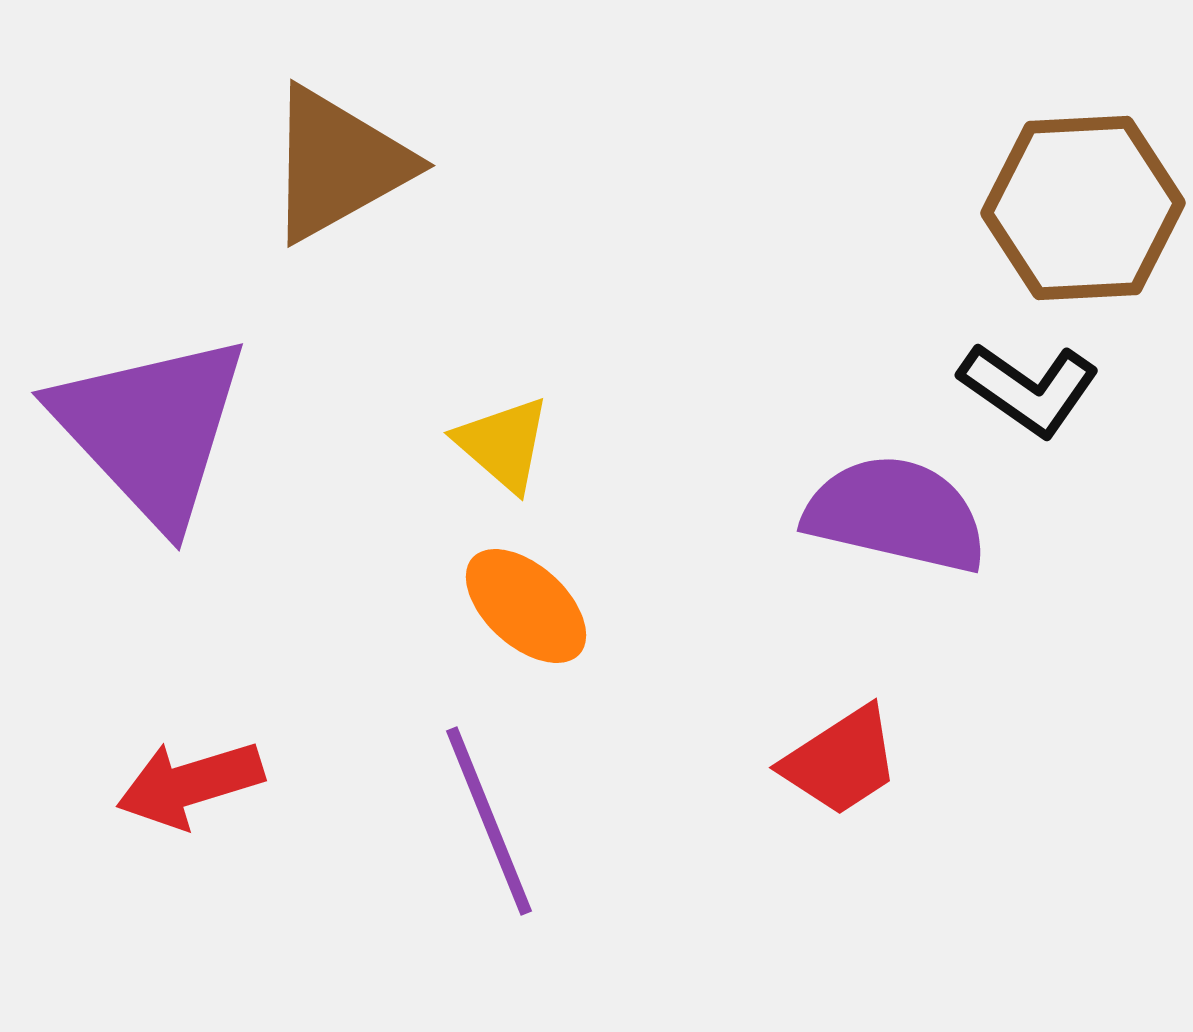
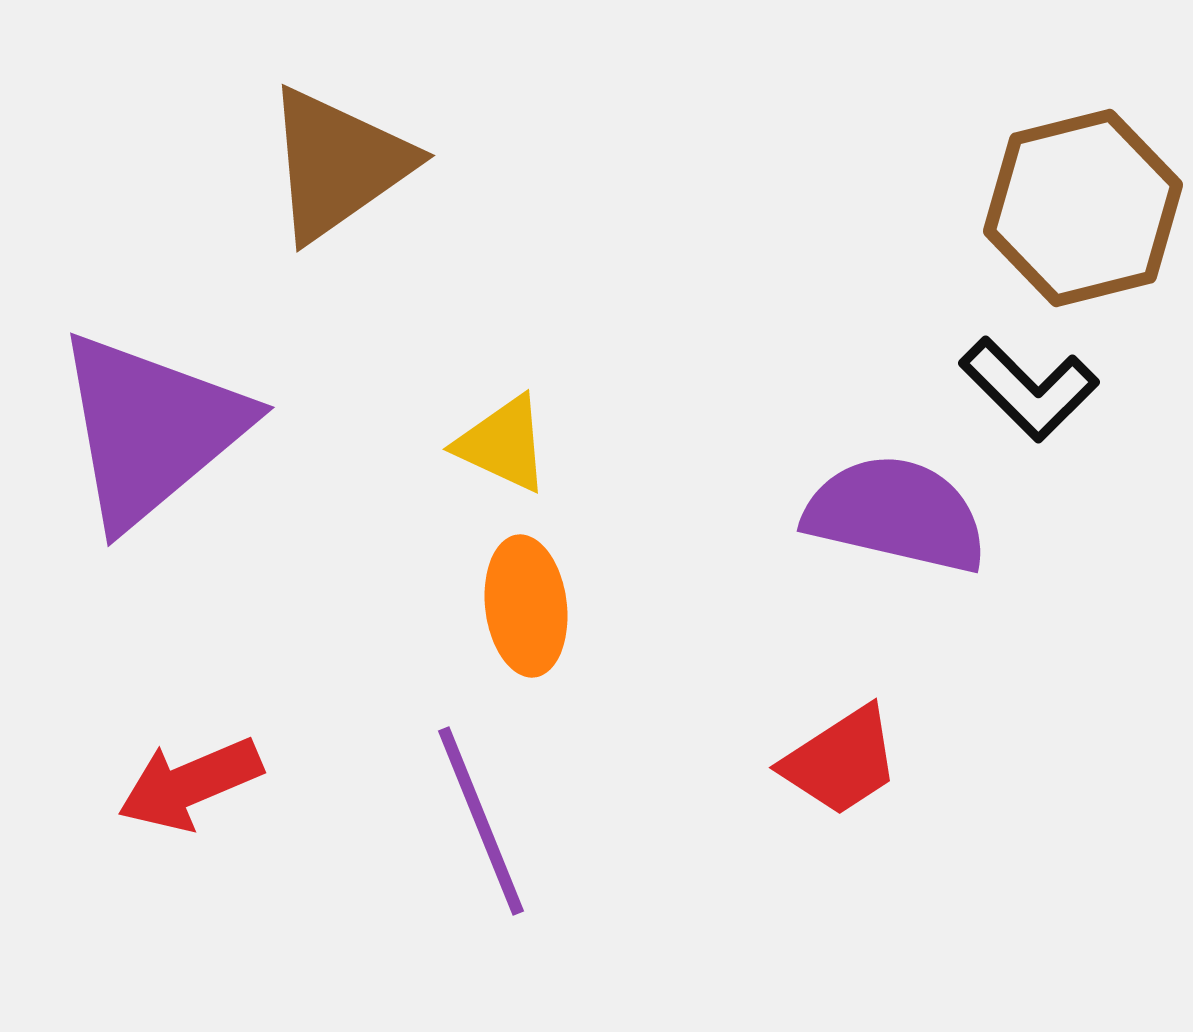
brown triangle: rotated 6 degrees counterclockwise
brown hexagon: rotated 11 degrees counterclockwise
black L-shape: rotated 10 degrees clockwise
purple triangle: rotated 33 degrees clockwise
yellow triangle: rotated 16 degrees counterclockwise
orange ellipse: rotated 41 degrees clockwise
red arrow: rotated 6 degrees counterclockwise
purple line: moved 8 px left
